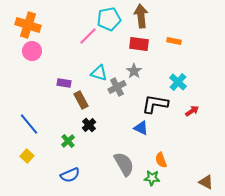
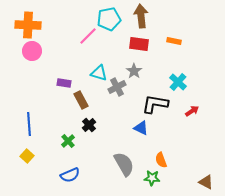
orange cross: rotated 15 degrees counterclockwise
blue line: rotated 35 degrees clockwise
